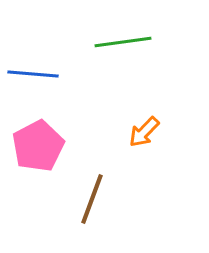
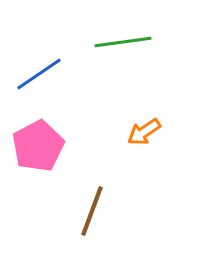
blue line: moved 6 px right; rotated 39 degrees counterclockwise
orange arrow: rotated 12 degrees clockwise
brown line: moved 12 px down
